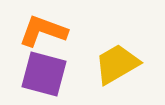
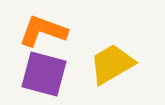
yellow trapezoid: moved 5 px left
